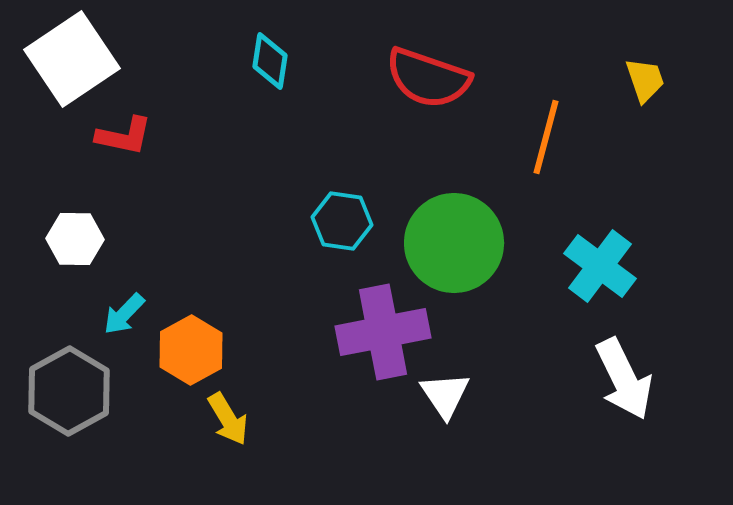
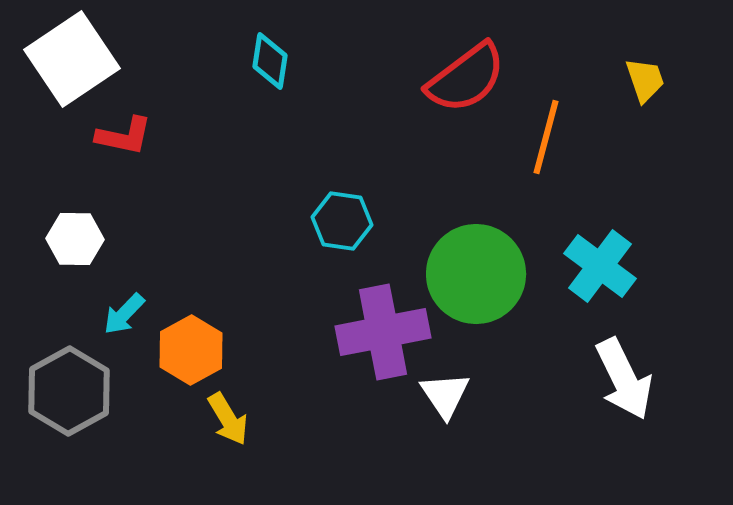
red semicircle: moved 38 px right; rotated 56 degrees counterclockwise
green circle: moved 22 px right, 31 px down
